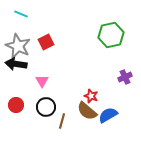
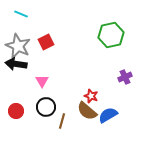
red circle: moved 6 px down
